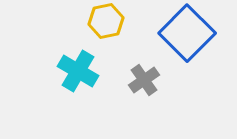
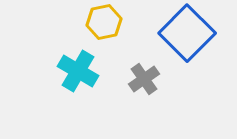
yellow hexagon: moved 2 px left, 1 px down
gray cross: moved 1 px up
